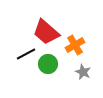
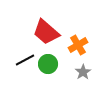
orange cross: moved 3 px right
black line: moved 1 px left, 6 px down
gray star: rotated 14 degrees clockwise
